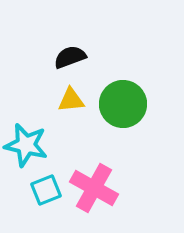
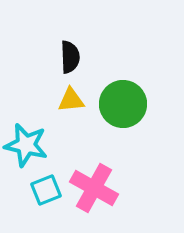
black semicircle: rotated 108 degrees clockwise
